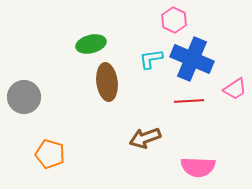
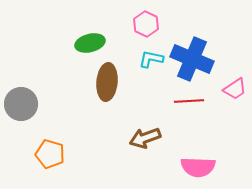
pink hexagon: moved 28 px left, 4 px down
green ellipse: moved 1 px left, 1 px up
cyan L-shape: rotated 20 degrees clockwise
brown ellipse: rotated 12 degrees clockwise
gray circle: moved 3 px left, 7 px down
